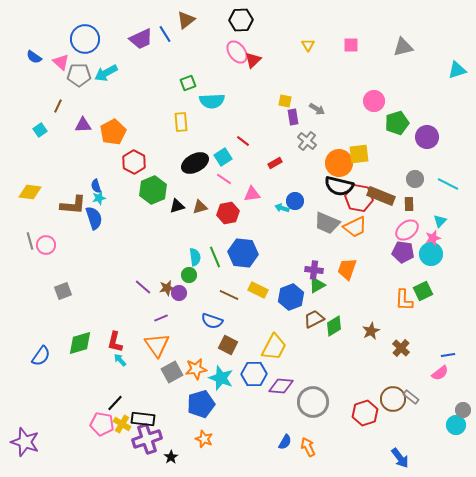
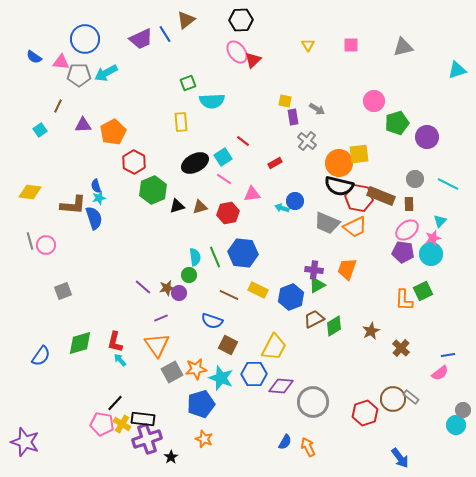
pink triangle at (61, 62): rotated 36 degrees counterclockwise
